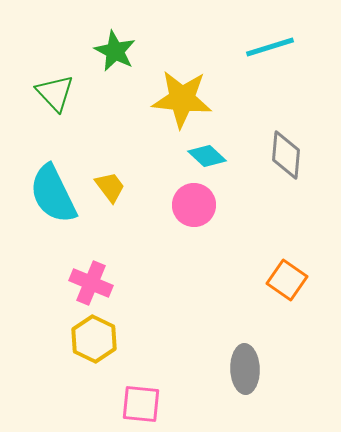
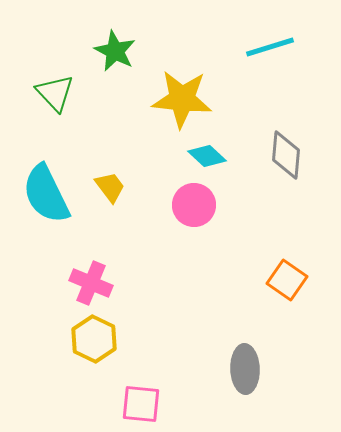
cyan semicircle: moved 7 px left
